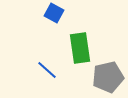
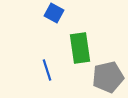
blue line: rotated 30 degrees clockwise
